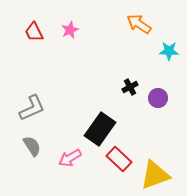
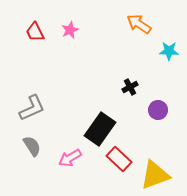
red trapezoid: moved 1 px right
purple circle: moved 12 px down
